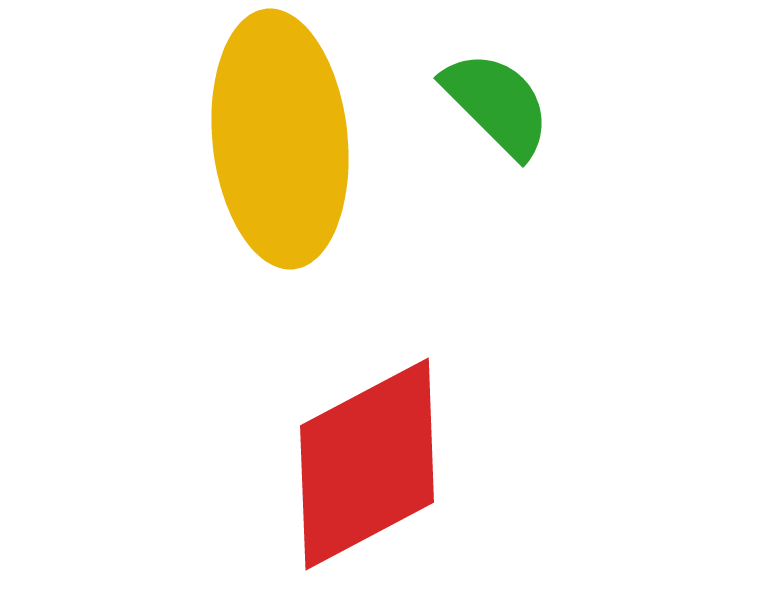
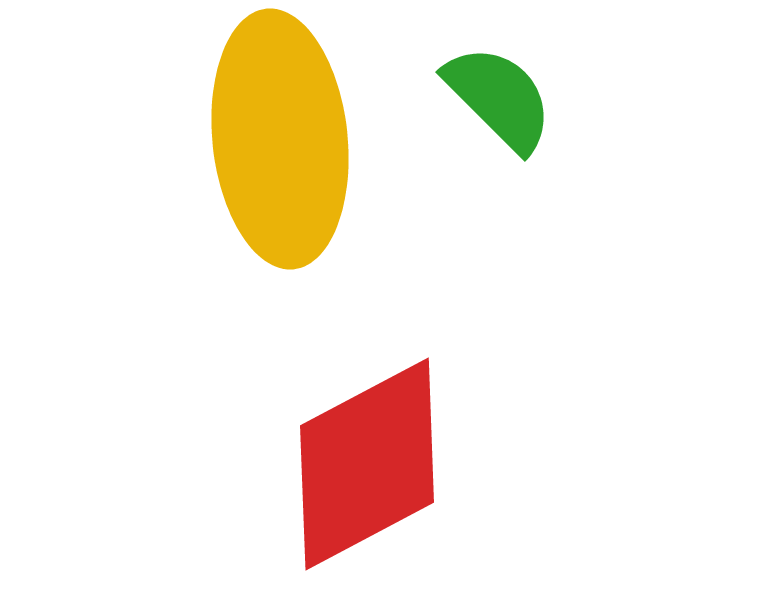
green semicircle: moved 2 px right, 6 px up
